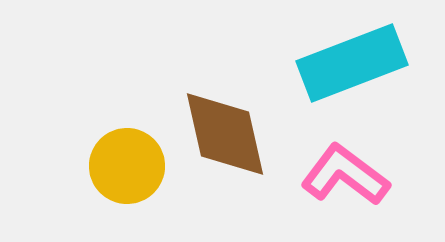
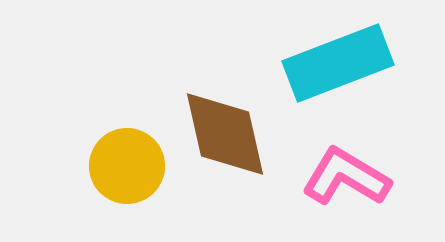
cyan rectangle: moved 14 px left
pink L-shape: moved 1 px right, 2 px down; rotated 6 degrees counterclockwise
